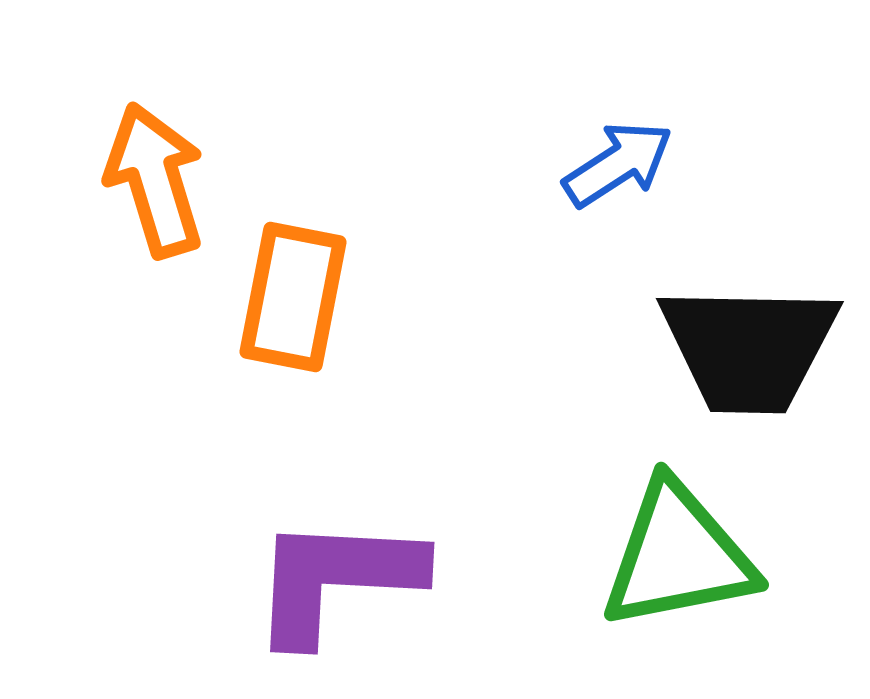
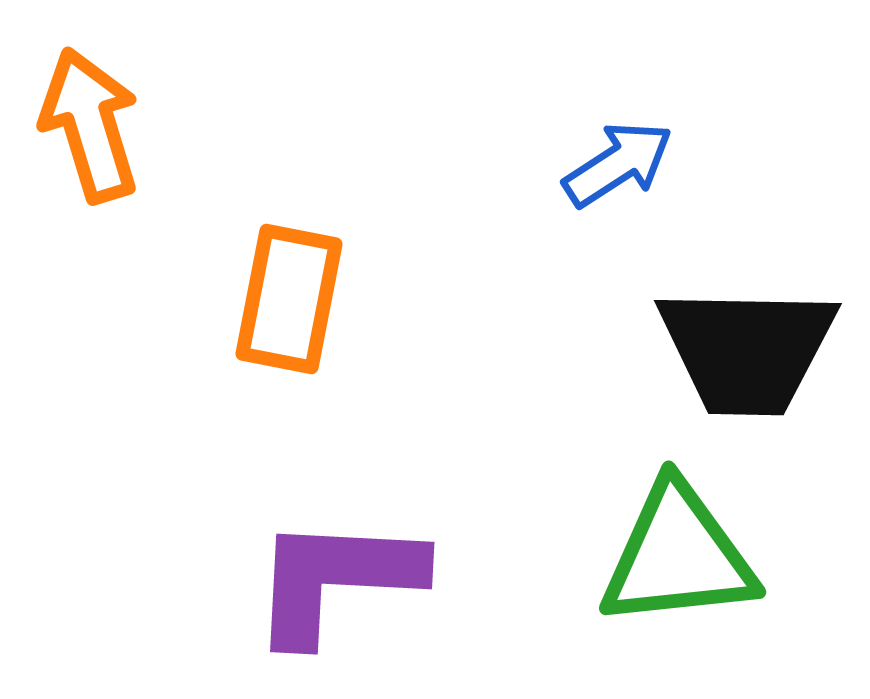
orange arrow: moved 65 px left, 55 px up
orange rectangle: moved 4 px left, 2 px down
black trapezoid: moved 2 px left, 2 px down
green triangle: rotated 5 degrees clockwise
